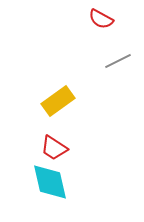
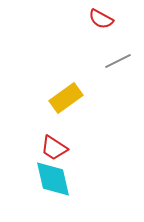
yellow rectangle: moved 8 px right, 3 px up
cyan diamond: moved 3 px right, 3 px up
